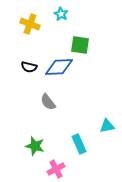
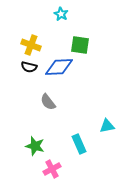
yellow cross: moved 1 px right, 21 px down
pink cross: moved 4 px left
